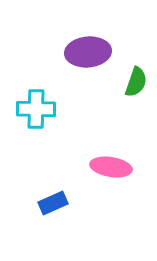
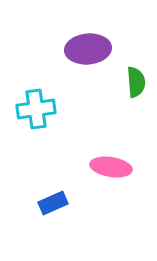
purple ellipse: moved 3 px up
green semicircle: rotated 24 degrees counterclockwise
cyan cross: rotated 9 degrees counterclockwise
